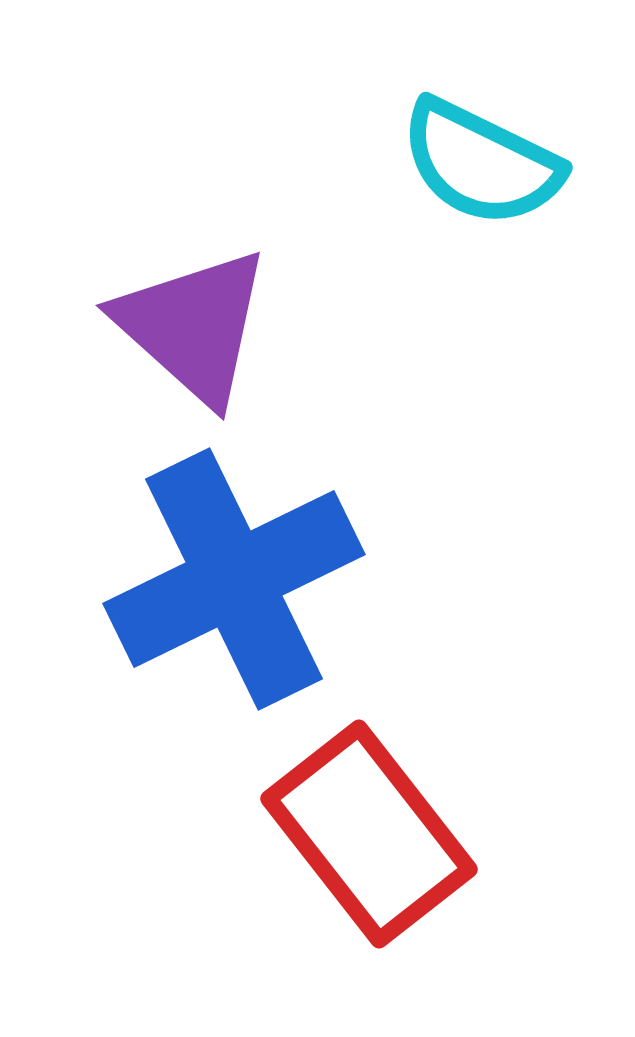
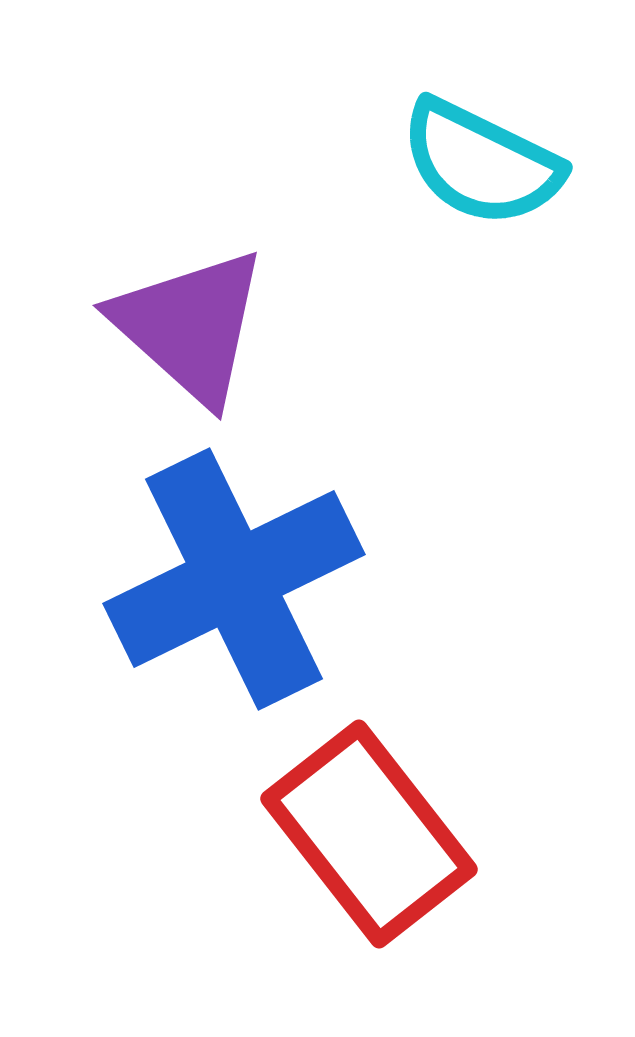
purple triangle: moved 3 px left
